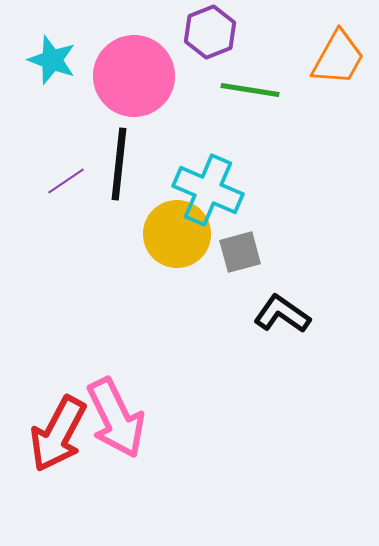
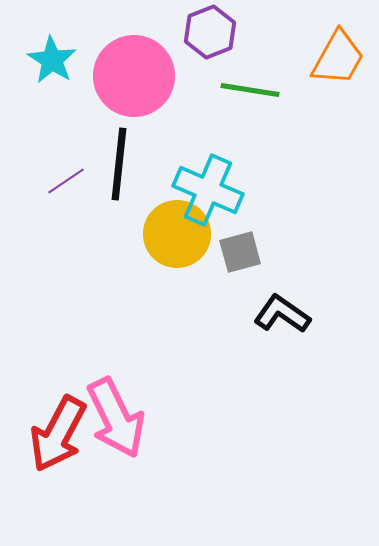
cyan star: rotated 12 degrees clockwise
